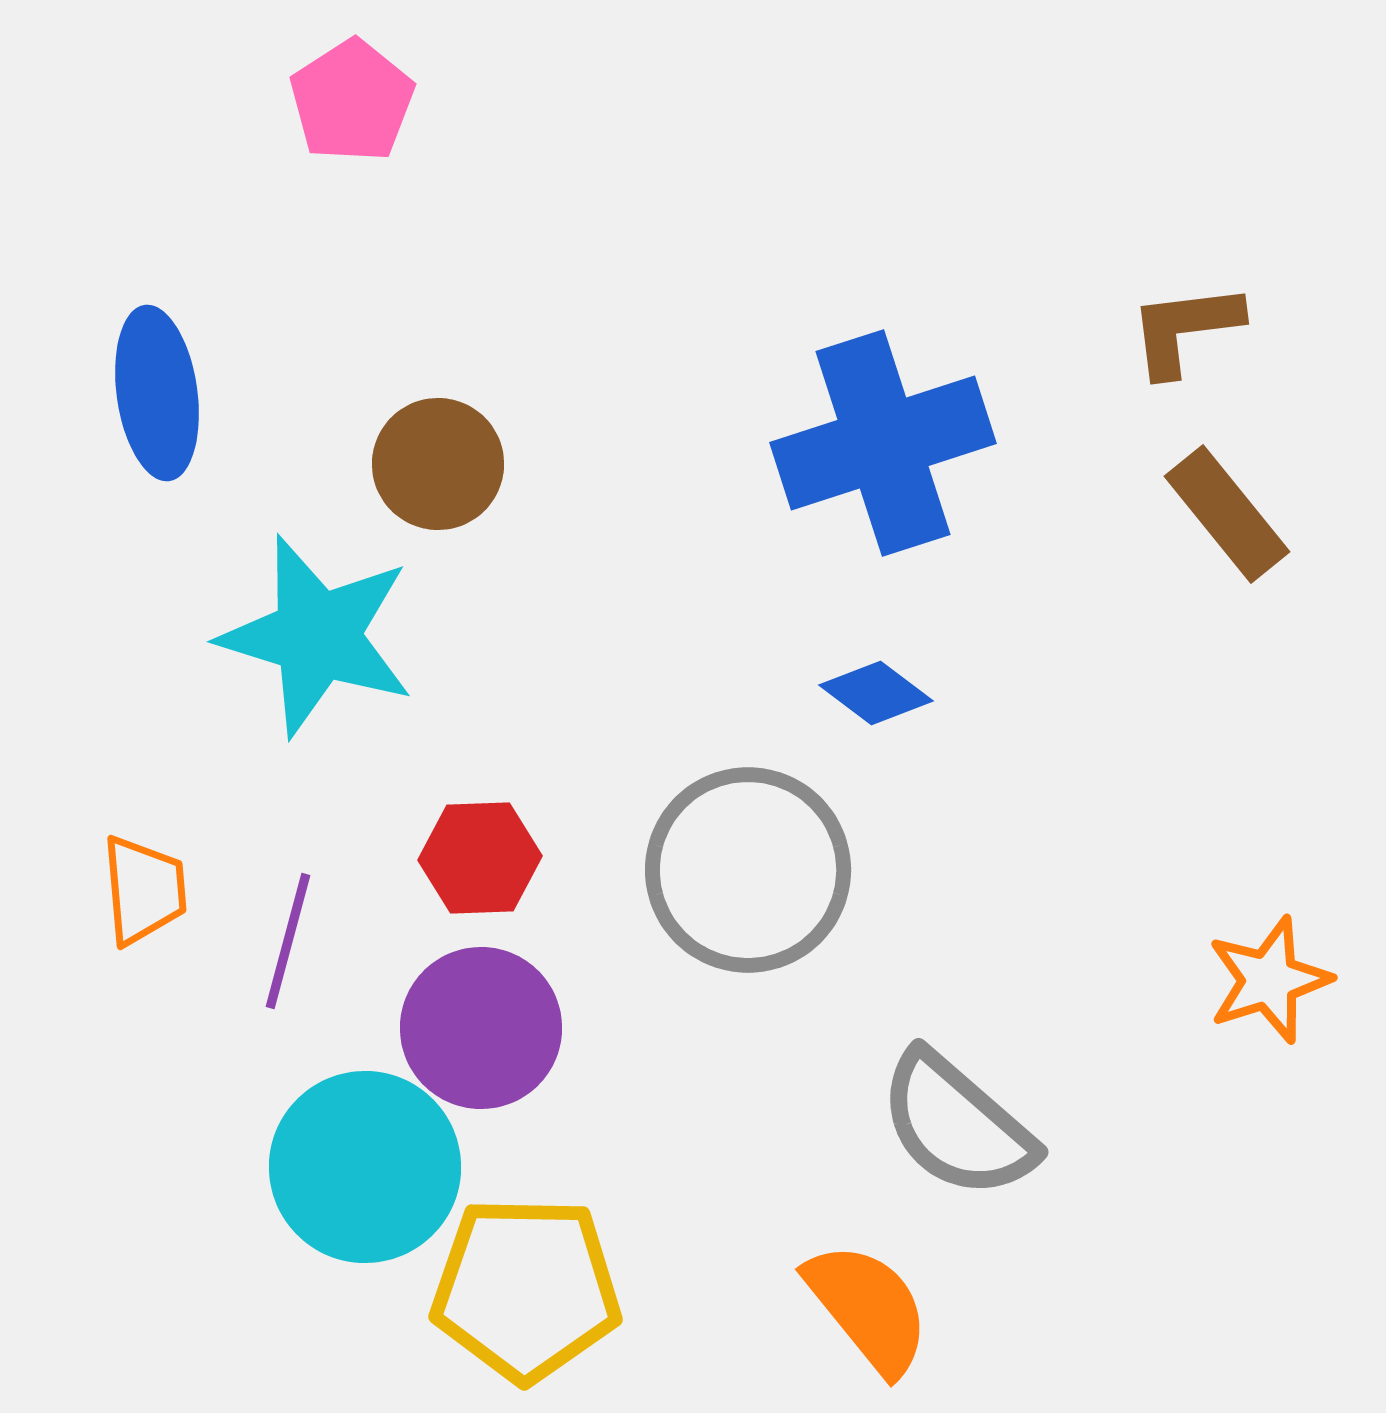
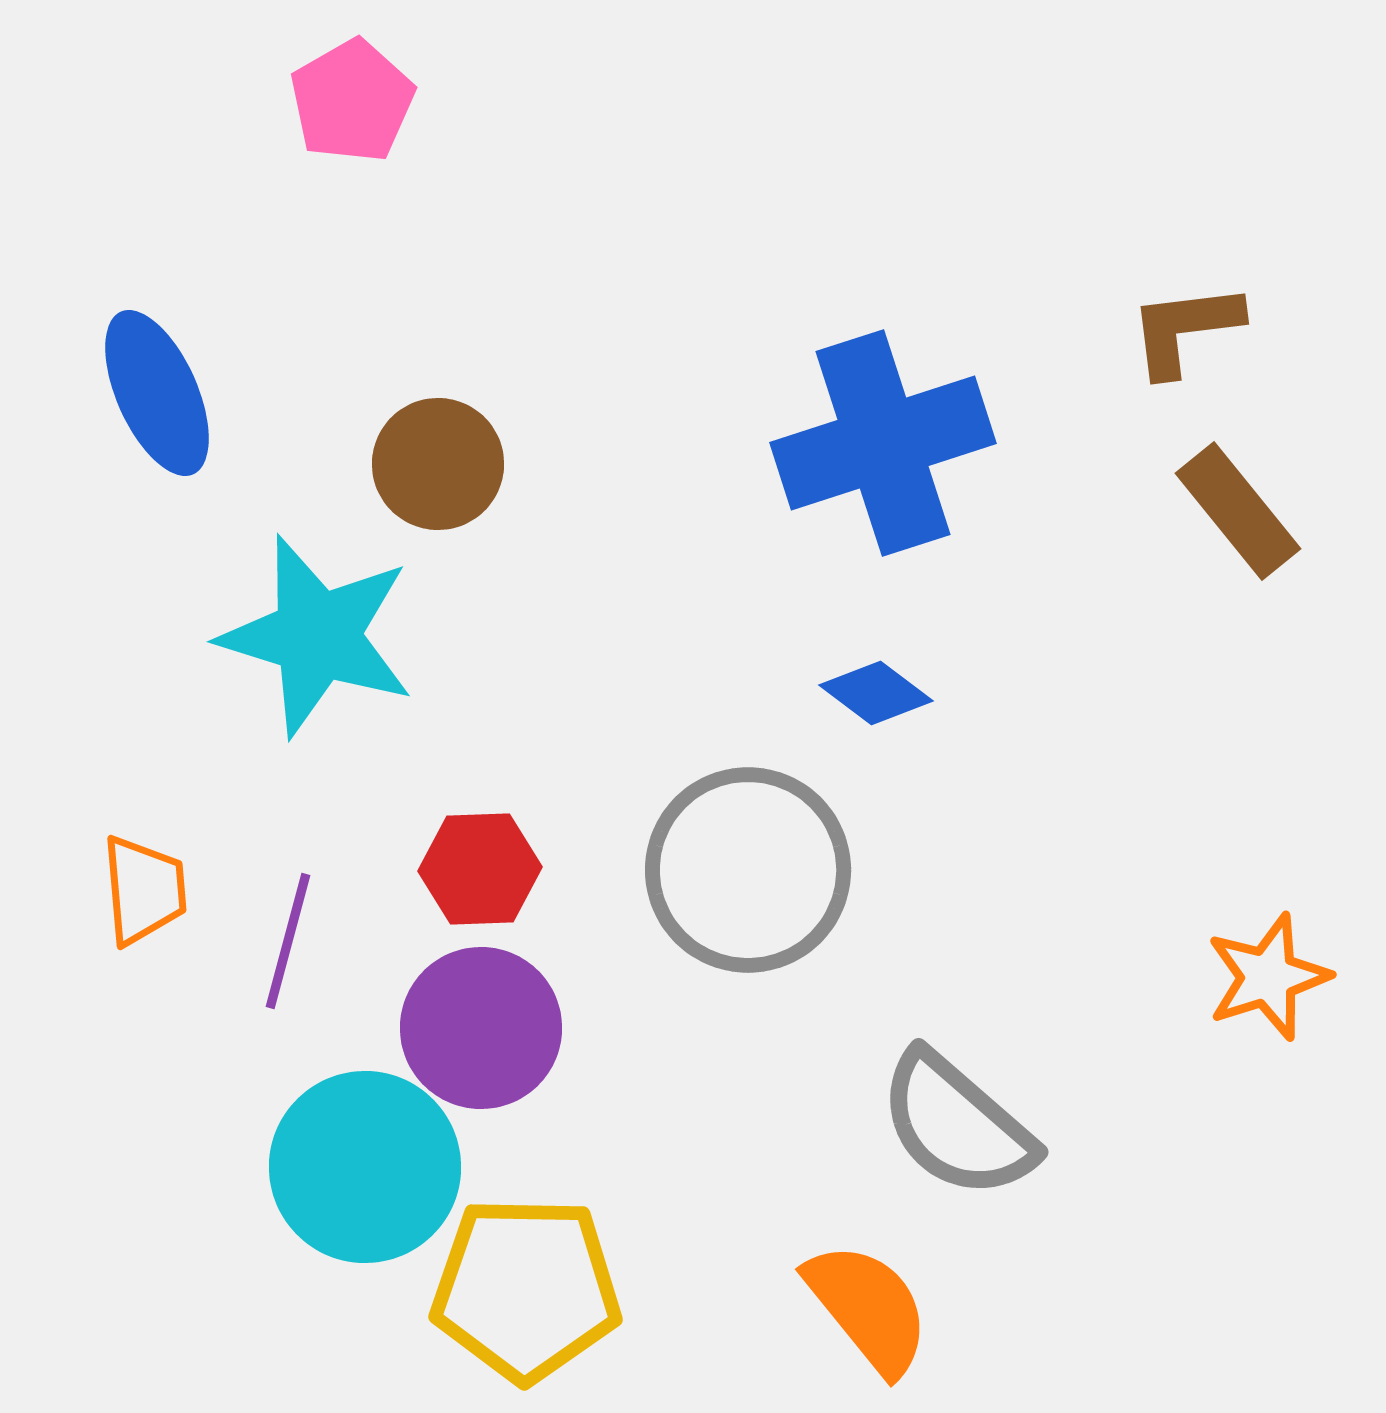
pink pentagon: rotated 3 degrees clockwise
blue ellipse: rotated 16 degrees counterclockwise
brown rectangle: moved 11 px right, 3 px up
red hexagon: moved 11 px down
orange star: moved 1 px left, 3 px up
